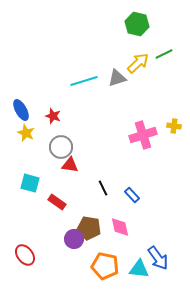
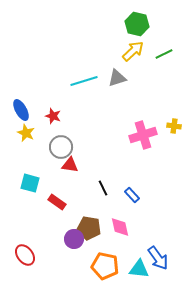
yellow arrow: moved 5 px left, 12 px up
